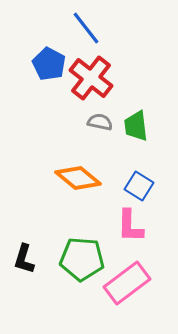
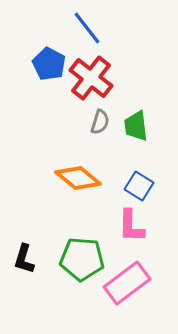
blue line: moved 1 px right
gray semicircle: rotated 95 degrees clockwise
pink L-shape: moved 1 px right
